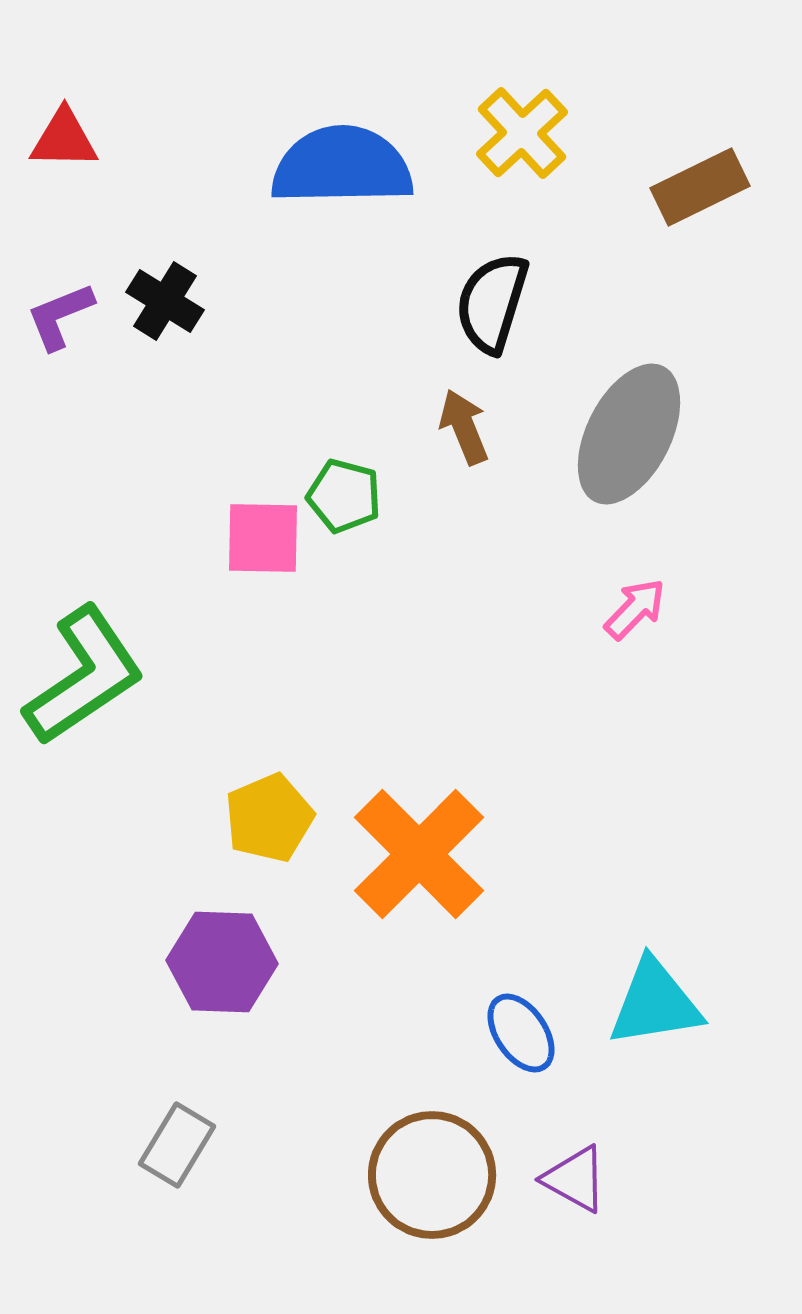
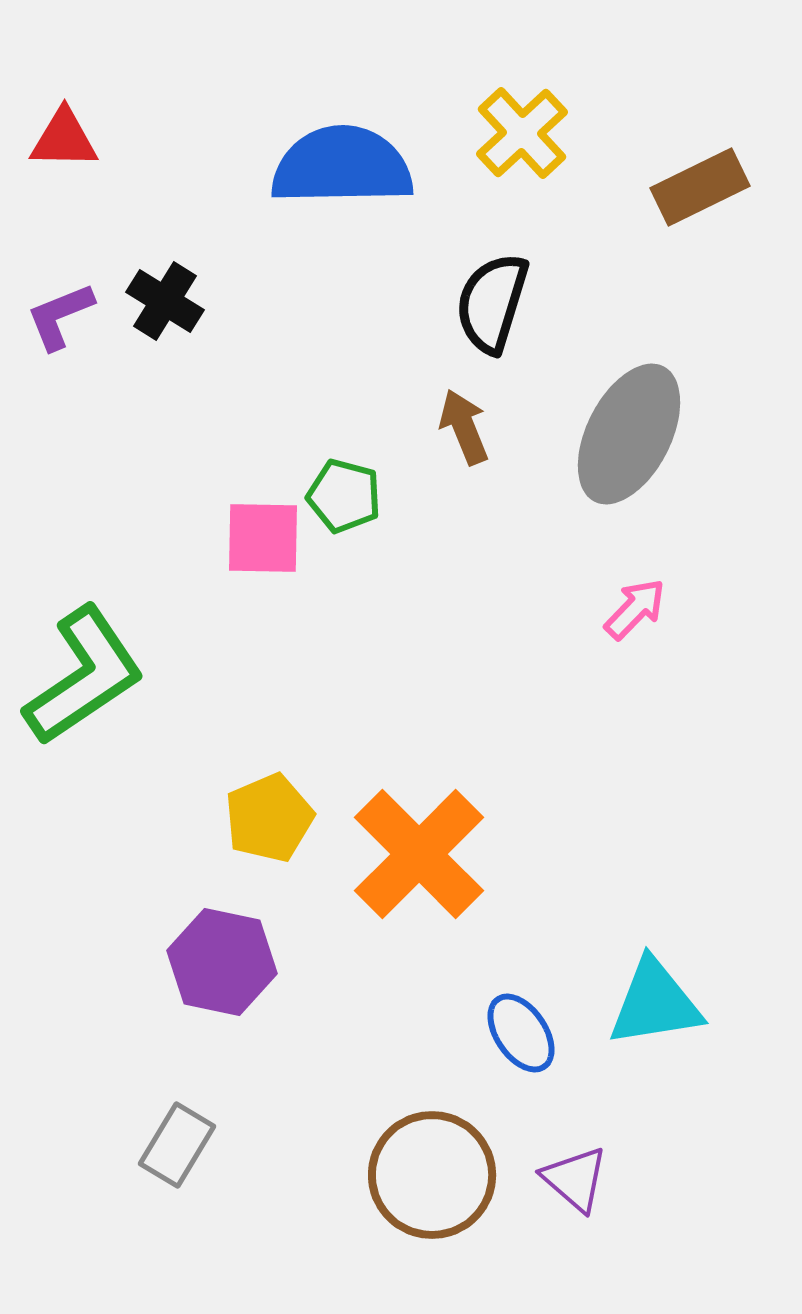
purple hexagon: rotated 10 degrees clockwise
purple triangle: rotated 12 degrees clockwise
